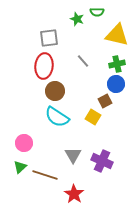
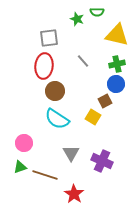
cyan semicircle: moved 2 px down
gray triangle: moved 2 px left, 2 px up
green triangle: rotated 24 degrees clockwise
